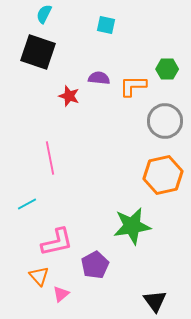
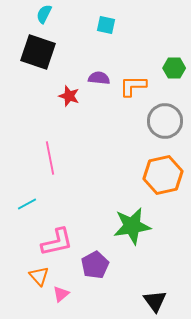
green hexagon: moved 7 px right, 1 px up
